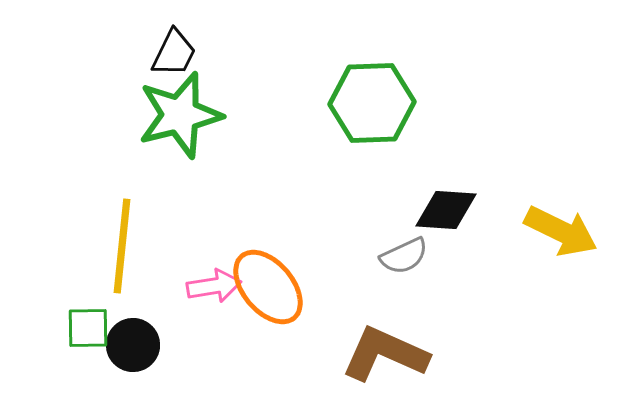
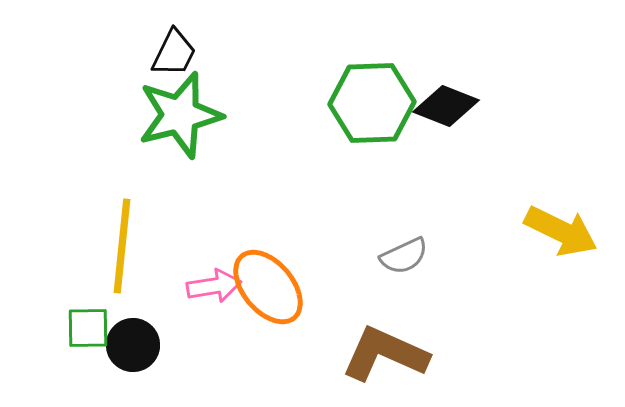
black diamond: moved 104 px up; rotated 18 degrees clockwise
